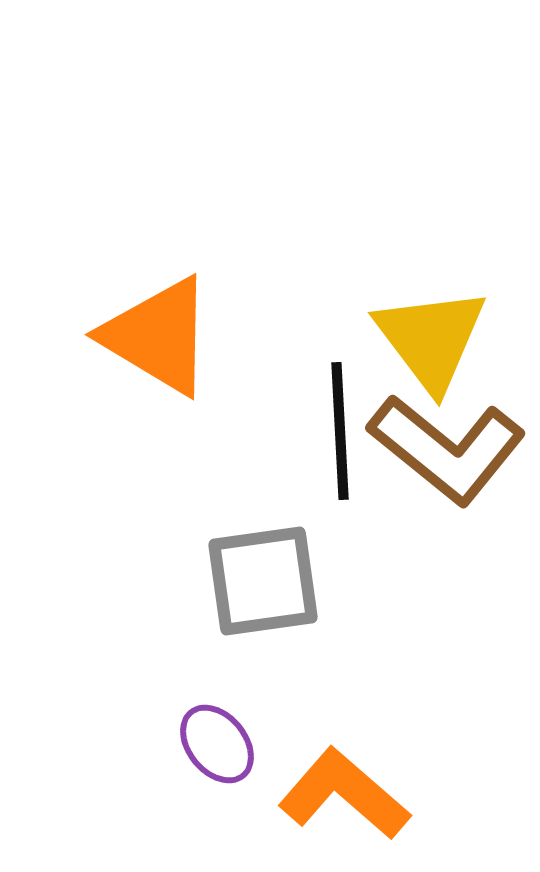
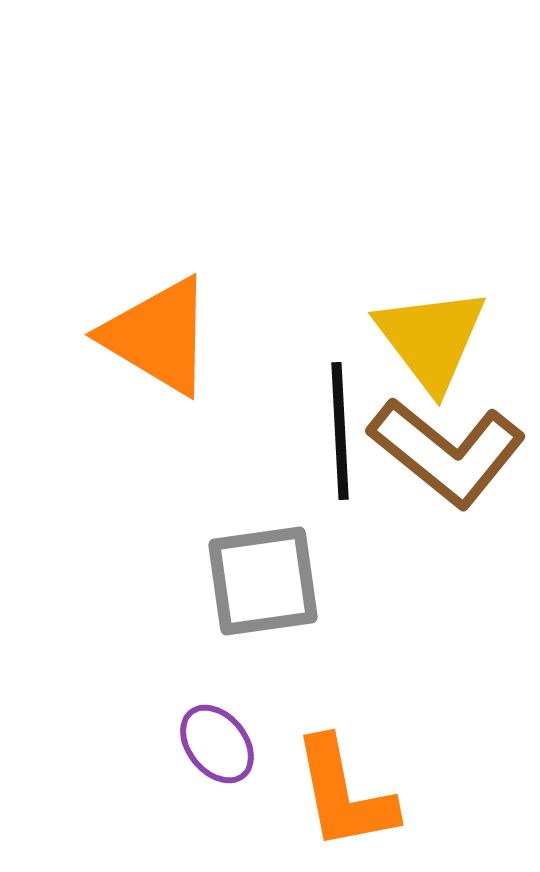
brown L-shape: moved 3 px down
orange L-shape: rotated 142 degrees counterclockwise
